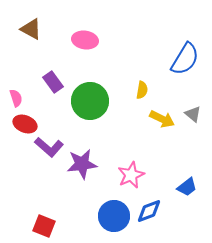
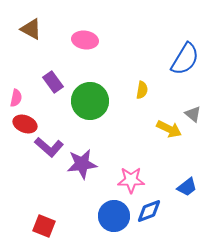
pink semicircle: rotated 30 degrees clockwise
yellow arrow: moved 7 px right, 10 px down
pink star: moved 5 px down; rotated 24 degrees clockwise
